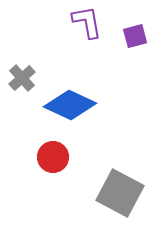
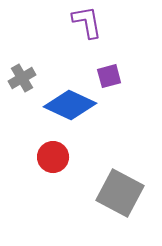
purple square: moved 26 px left, 40 px down
gray cross: rotated 12 degrees clockwise
